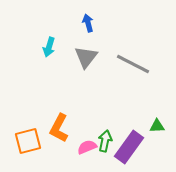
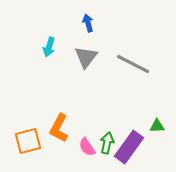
green arrow: moved 2 px right, 2 px down
pink semicircle: rotated 102 degrees counterclockwise
